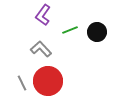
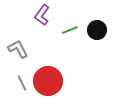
purple L-shape: moved 1 px left
black circle: moved 2 px up
gray L-shape: moved 23 px left; rotated 15 degrees clockwise
